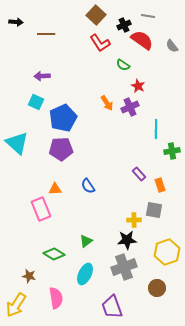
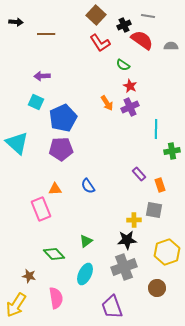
gray semicircle: moved 1 px left; rotated 128 degrees clockwise
red star: moved 8 px left
green diamond: rotated 15 degrees clockwise
